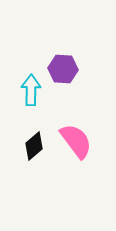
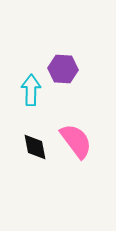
black diamond: moved 1 px right, 1 px down; rotated 60 degrees counterclockwise
